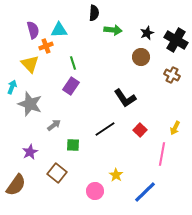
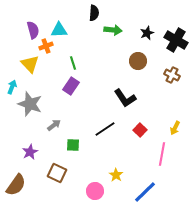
brown circle: moved 3 px left, 4 px down
brown square: rotated 12 degrees counterclockwise
